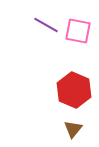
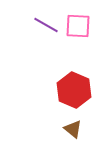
pink square: moved 5 px up; rotated 8 degrees counterclockwise
brown triangle: rotated 30 degrees counterclockwise
